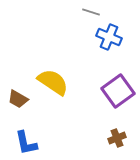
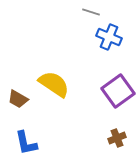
yellow semicircle: moved 1 px right, 2 px down
